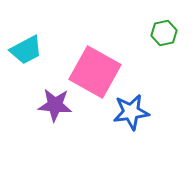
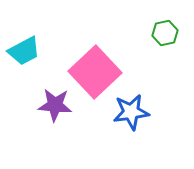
green hexagon: moved 1 px right
cyan trapezoid: moved 2 px left, 1 px down
pink square: rotated 18 degrees clockwise
